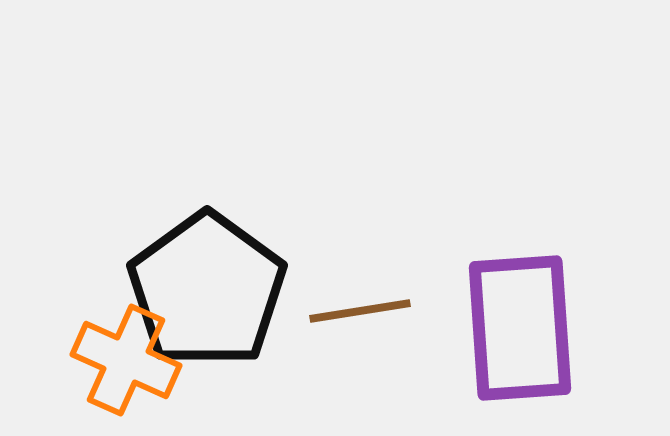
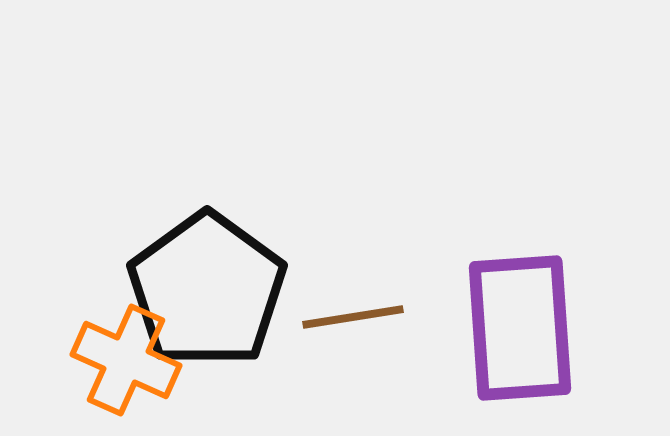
brown line: moved 7 px left, 6 px down
